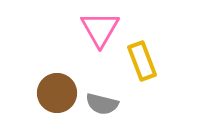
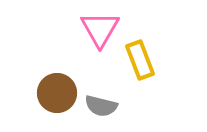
yellow rectangle: moved 2 px left, 1 px up
gray semicircle: moved 1 px left, 2 px down
